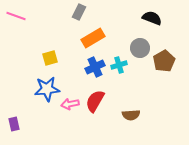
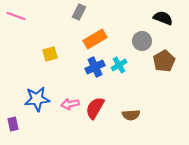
black semicircle: moved 11 px right
orange rectangle: moved 2 px right, 1 px down
gray circle: moved 2 px right, 7 px up
yellow square: moved 4 px up
cyan cross: rotated 14 degrees counterclockwise
blue star: moved 10 px left, 10 px down
red semicircle: moved 7 px down
purple rectangle: moved 1 px left
